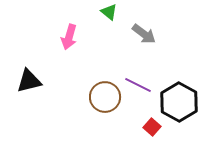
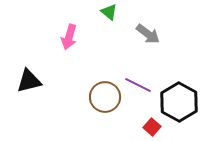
gray arrow: moved 4 px right
